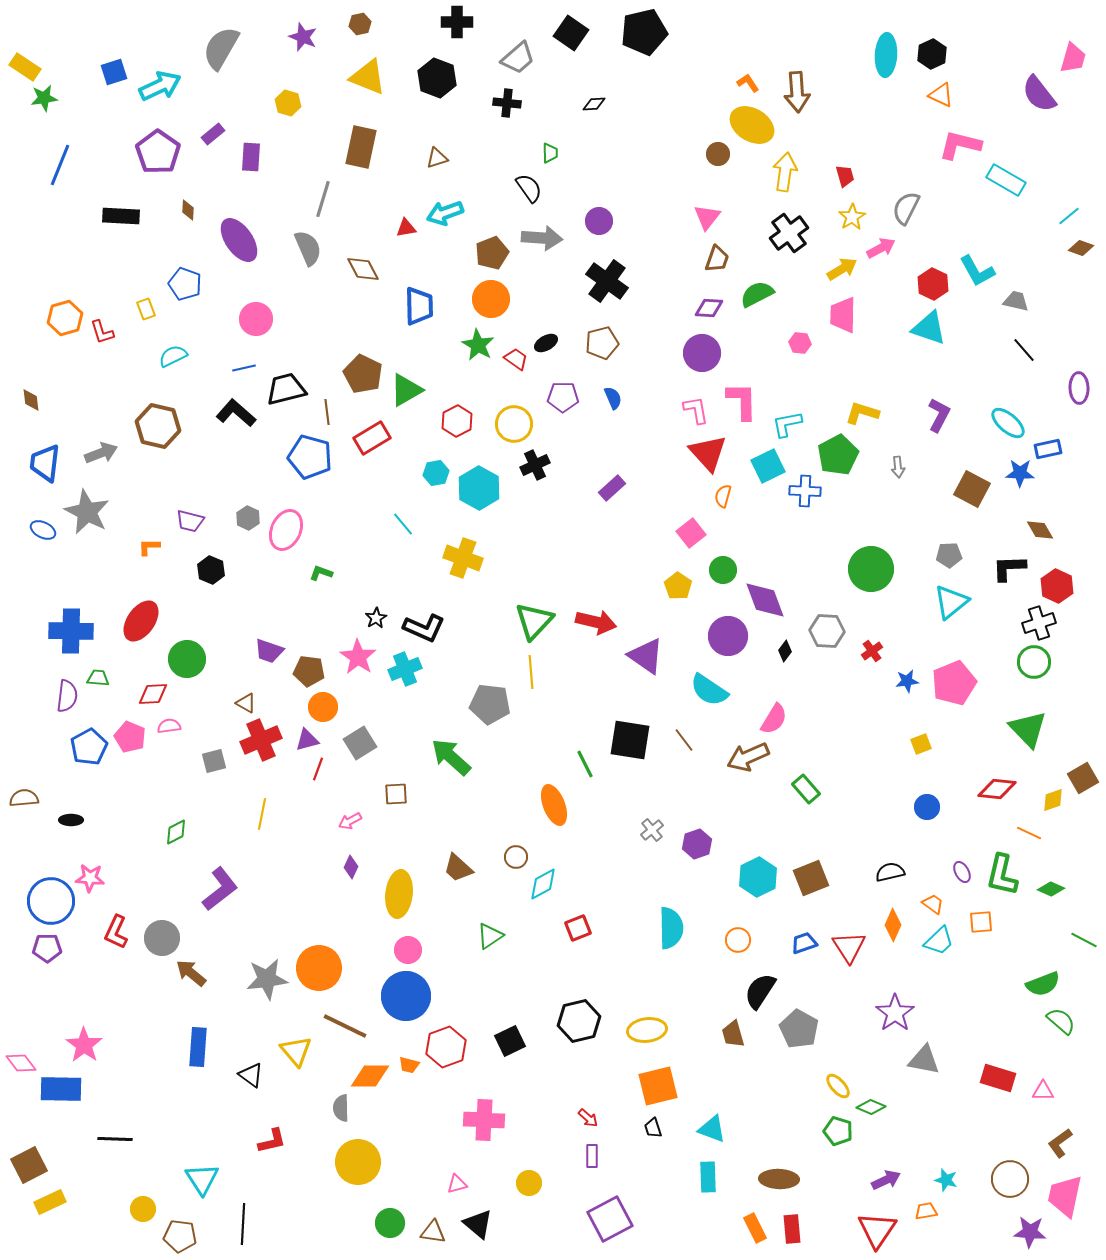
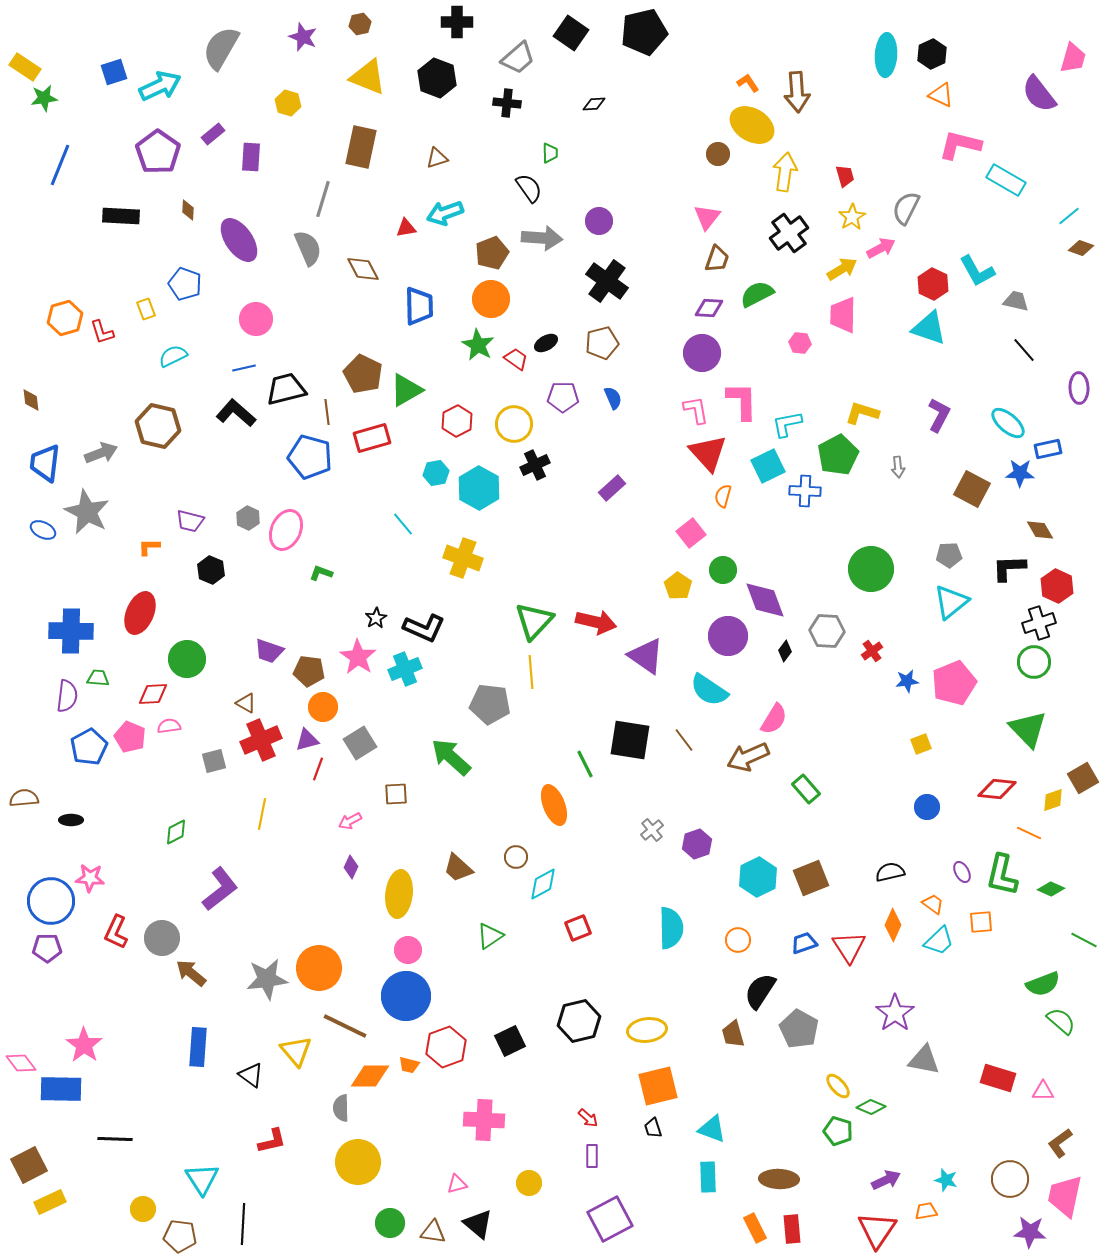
red rectangle at (372, 438): rotated 15 degrees clockwise
red ellipse at (141, 621): moved 1 px left, 8 px up; rotated 12 degrees counterclockwise
